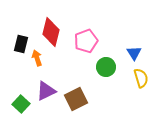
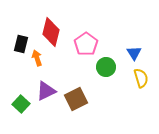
pink pentagon: moved 3 px down; rotated 15 degrees counterclockwise
